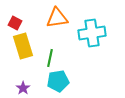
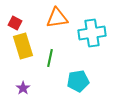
cyan pentagon: moved 20 px right
